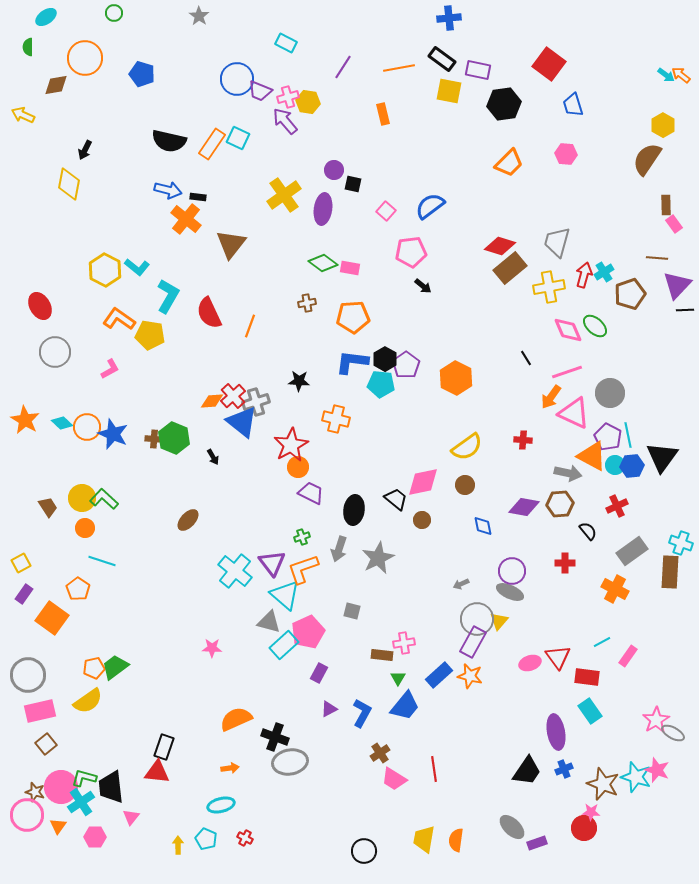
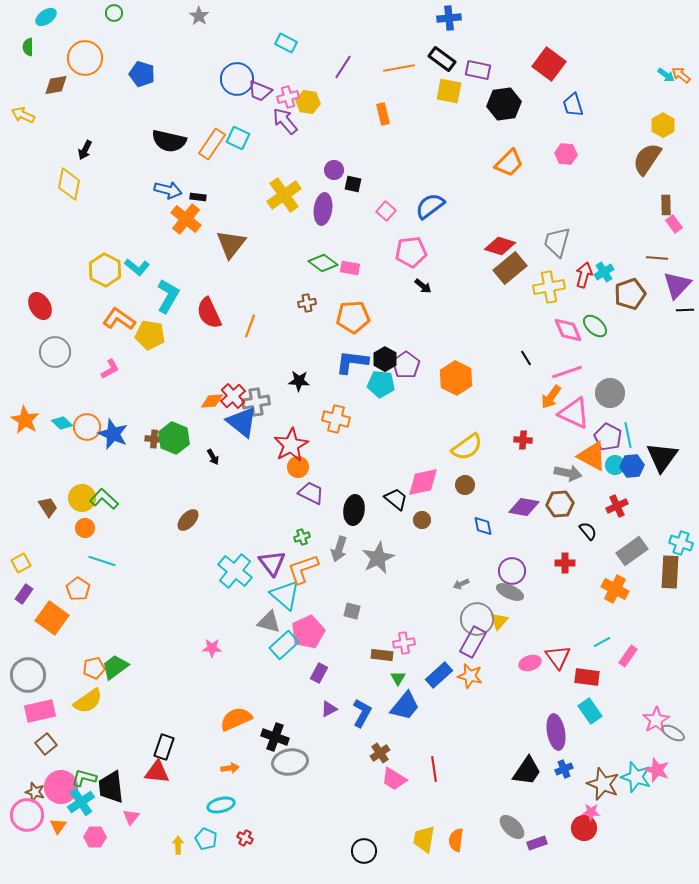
gray cross at (256, 402): rotated 8 degrees clockwise
